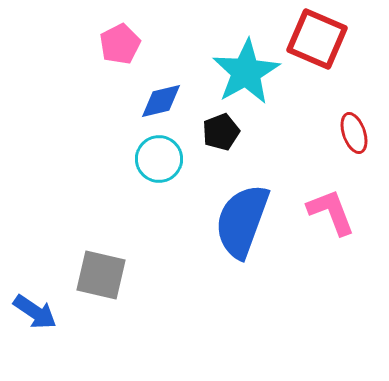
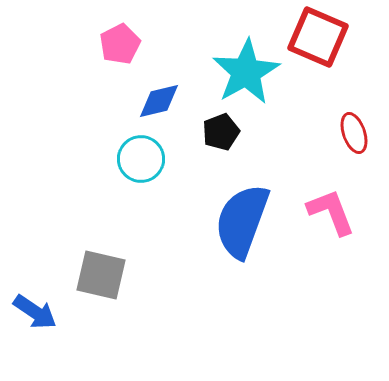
red square: moved 1 px right, 2 px up
blue diamond: moved 2 px left
cyan circle: moved 18 px left
